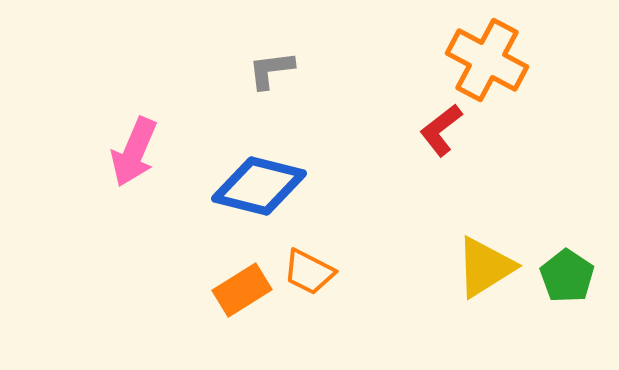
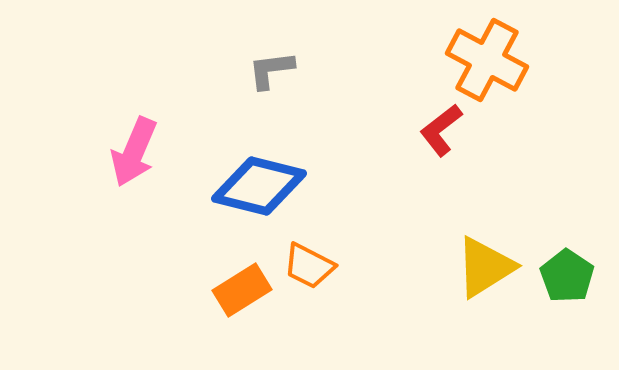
orange trapezoid: moved 6 px up
